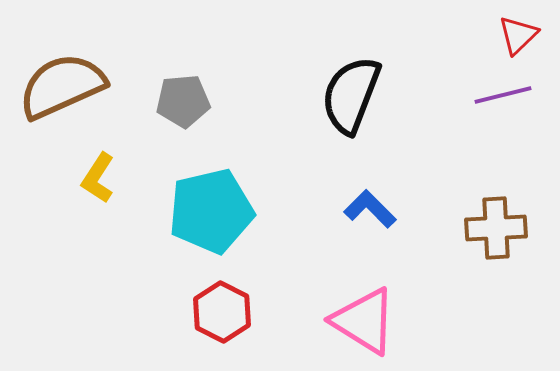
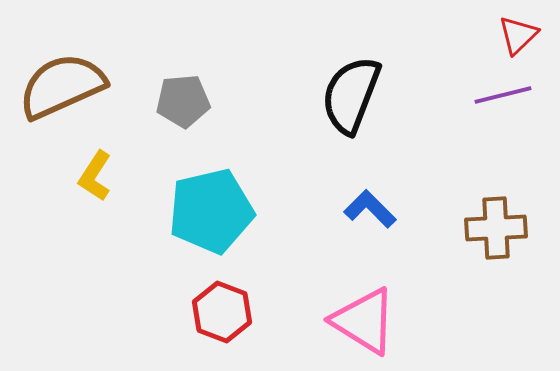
yellow L-shape: moved 3 px left, 2 px up
red hexagon: rotated 6 degrees counterclockwise
